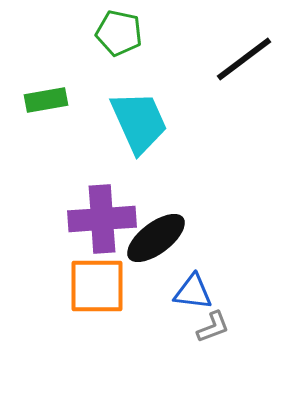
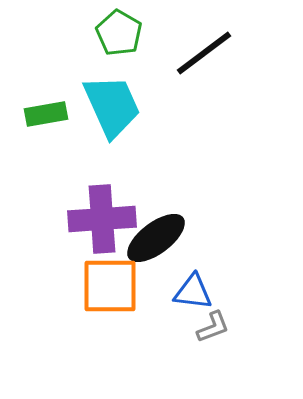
green pentagon: rotated 18 degrees clockwise
black line: moved 40 px left, 6 px up
green rectangle: moved 14 px down
cyan trapezoid: moved 27 px left, 16 px up
orange square: moved 13 px right
